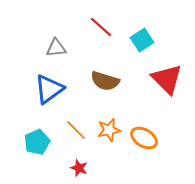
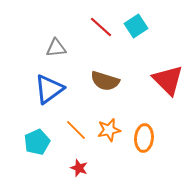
cyan square: moved 6 px left, 14 px up
red triangle: moved 1 px right, 1 px down
orange ellipse: rotated 64 degrees clockwise
